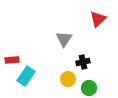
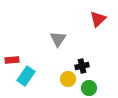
gray triangle: moved 6 px left
black cross: moved 1 px left, 4 px down
